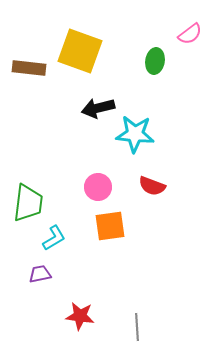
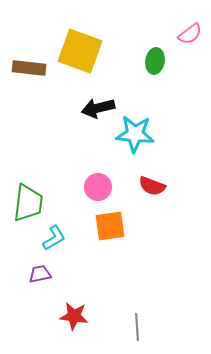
red star: moved 6 px left
